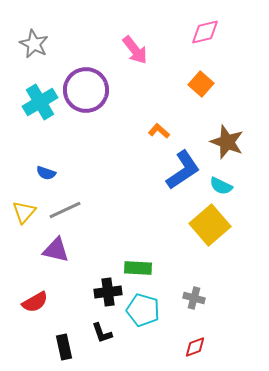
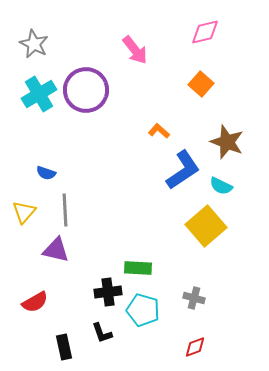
cyan cross: moved 1 px left, 8 px up
gray line: rotated 68 degrees counterclockwise
yellow square: moved 4 px left, 1 px down
